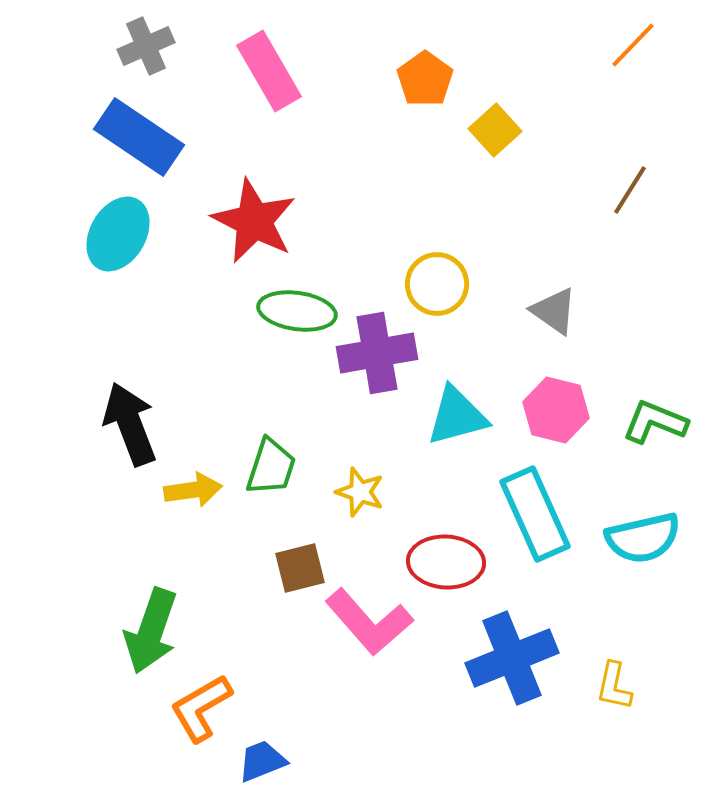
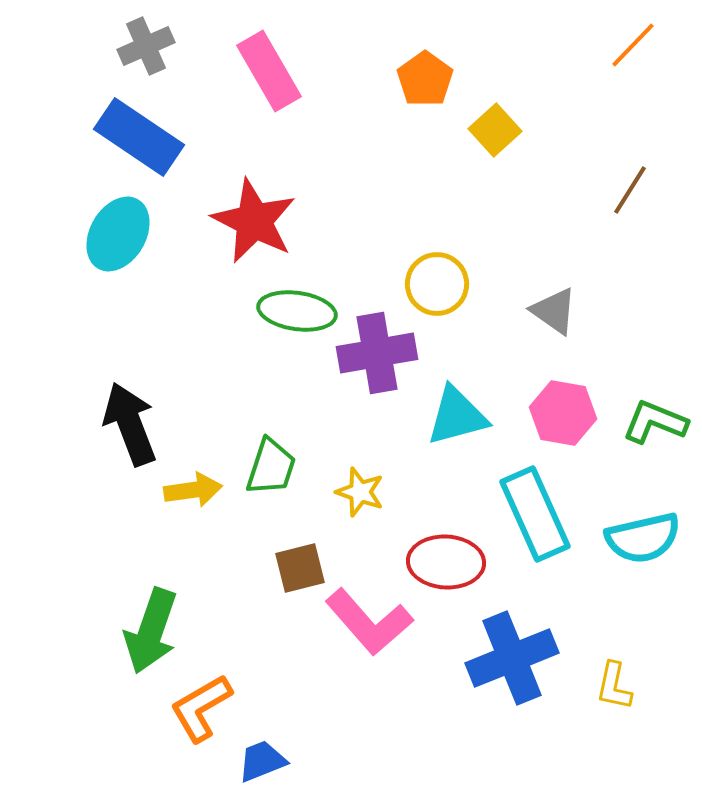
pink hexagon: moved 7 px right, 3 px down; rotated 4 degrees counterclockwise
